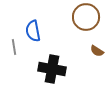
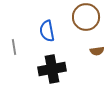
blue semicircle: moved 14 px right
brown semicircle: rotated 40 degrees counterclockwise
black cross: rotated 20 degrees counterclockwise
